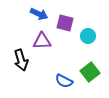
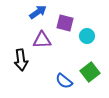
blue arrow: moved 1 px left, 2 px up; rotated 60 degrees counterclockwise
cyan circle: moved 1 px left
purple triangle: moved 1 px up
black arrow: rotated 10 degrees clockwise
blue semicircle: rotated 12 degrees clockwise
